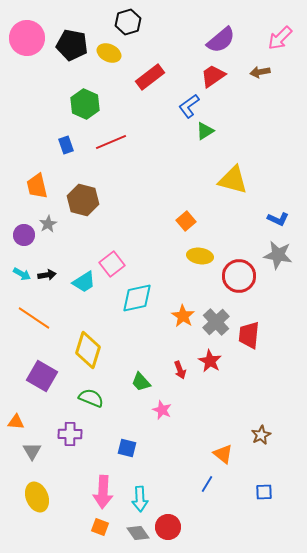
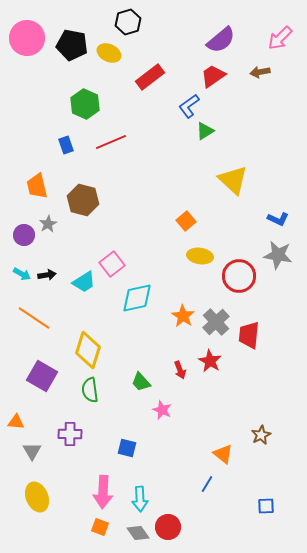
yellow triangle at (233, 180): rotated 28 degrees clockwise
green semicircle at (91, 398): moved 1 px left, 8 px up; rotated 120 degrees counterclockwise
blue square at (264, 492): moved 2 px right, 14 px down
